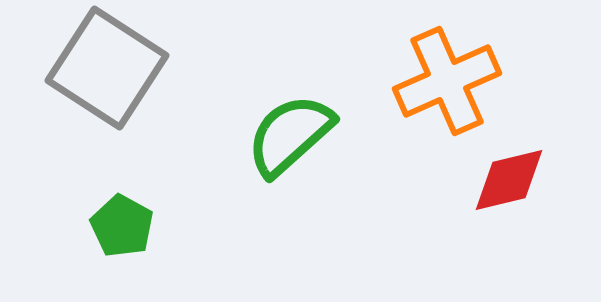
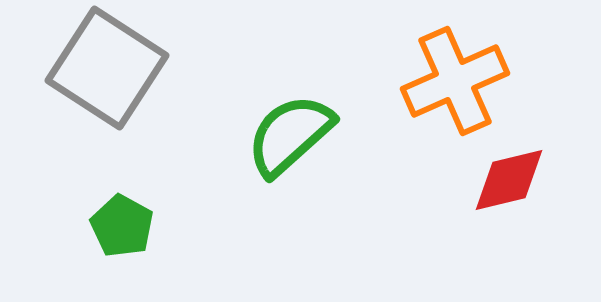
orange cross: moved 8 px right
